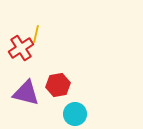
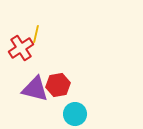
purple triangle: moved 9 px right, 4 px up
